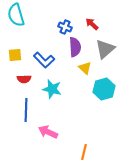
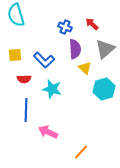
purple semicircle: moved 2 px down
orange line: moved 3 px left; rotated 28 degrees clockwise
